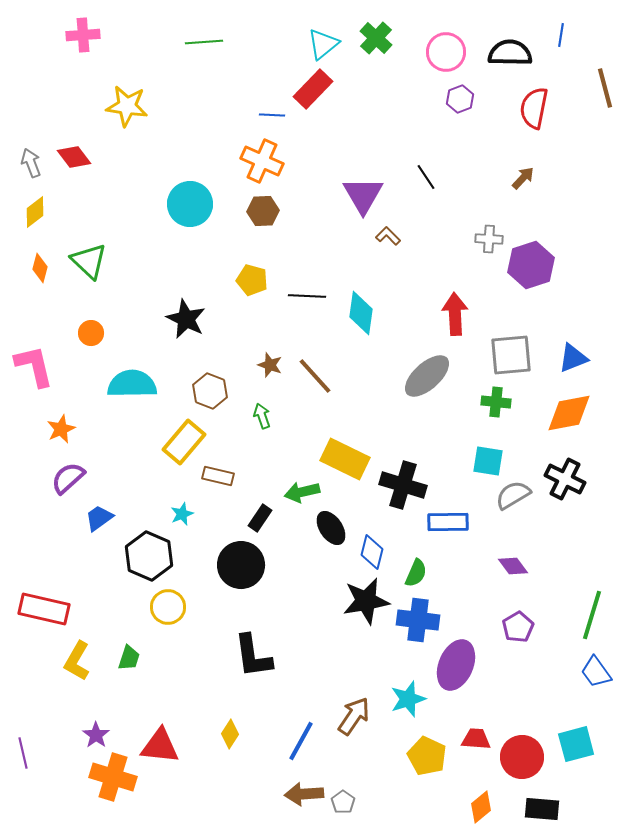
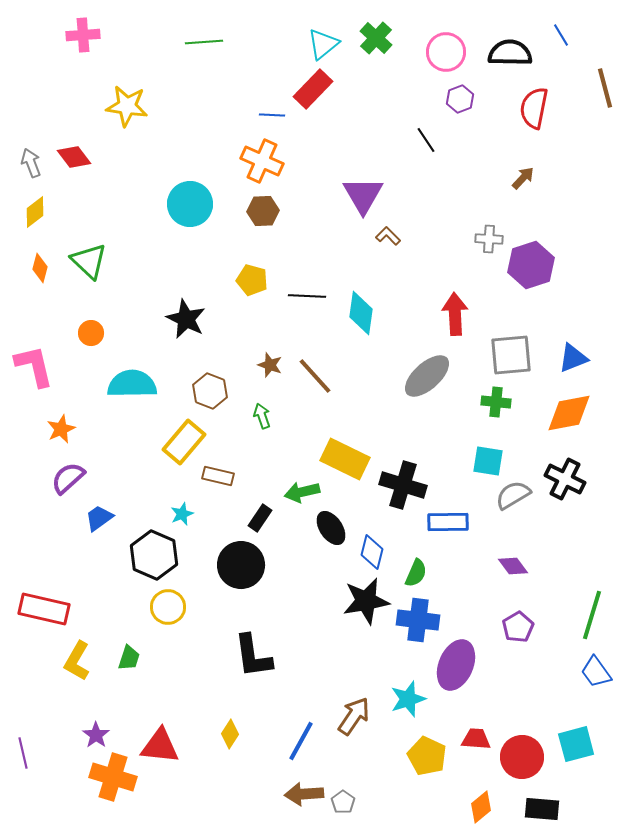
blue line at (561, 35): rotated 40 degrees counterclockwise
black line at (426, 177): moved 37 px up
black hexagon at (149, 556): moved 5 px right, 1 px up
